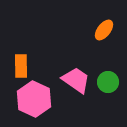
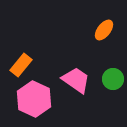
orange rectangle: moved 1 px up; rotated 40 degrees clockwise
green circle: moved 5 px right, 3 px up
